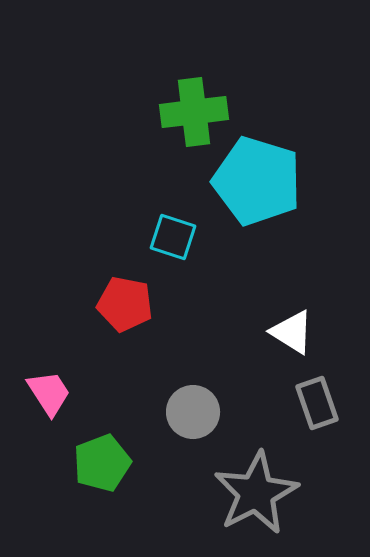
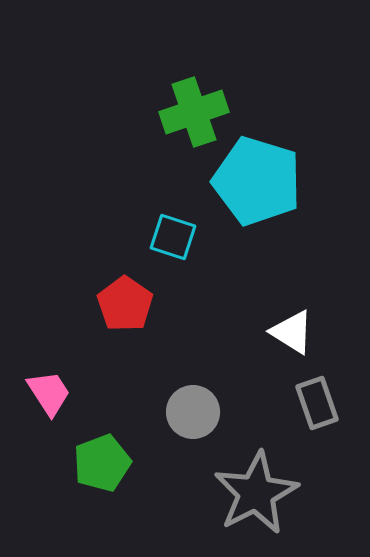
green cross: rotated 12 degrees counterclockwise
red pentagon: rotated 24 degrees clockwise
